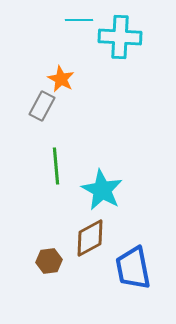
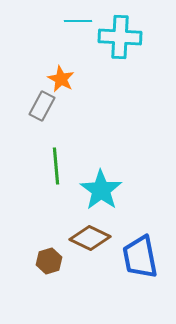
cyan line: moved 1 px left, 1 px down
cyan star: moved 1 px left; rotated 6 degrees clockwise
brown diamond: rotated 54 degrees clockwise
brown hexagon: rotated 10 degrees counterclockwise
blue trapezoid: moved 7 px right, 11 px up
